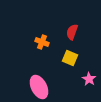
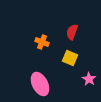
pink ellipse: moved 1 px right, 3 px up
